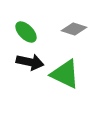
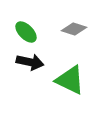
green triangle: moved 5 px right, 6 px down
